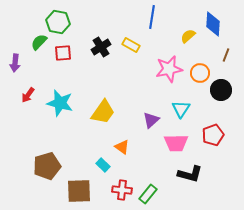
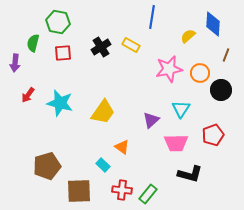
green semicircle: moved 6 px left, 1 px down; rotated 30 degrees counterclockwise
